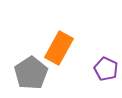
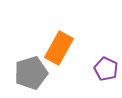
gray pentagon: rotated 16 degrees clockwise
